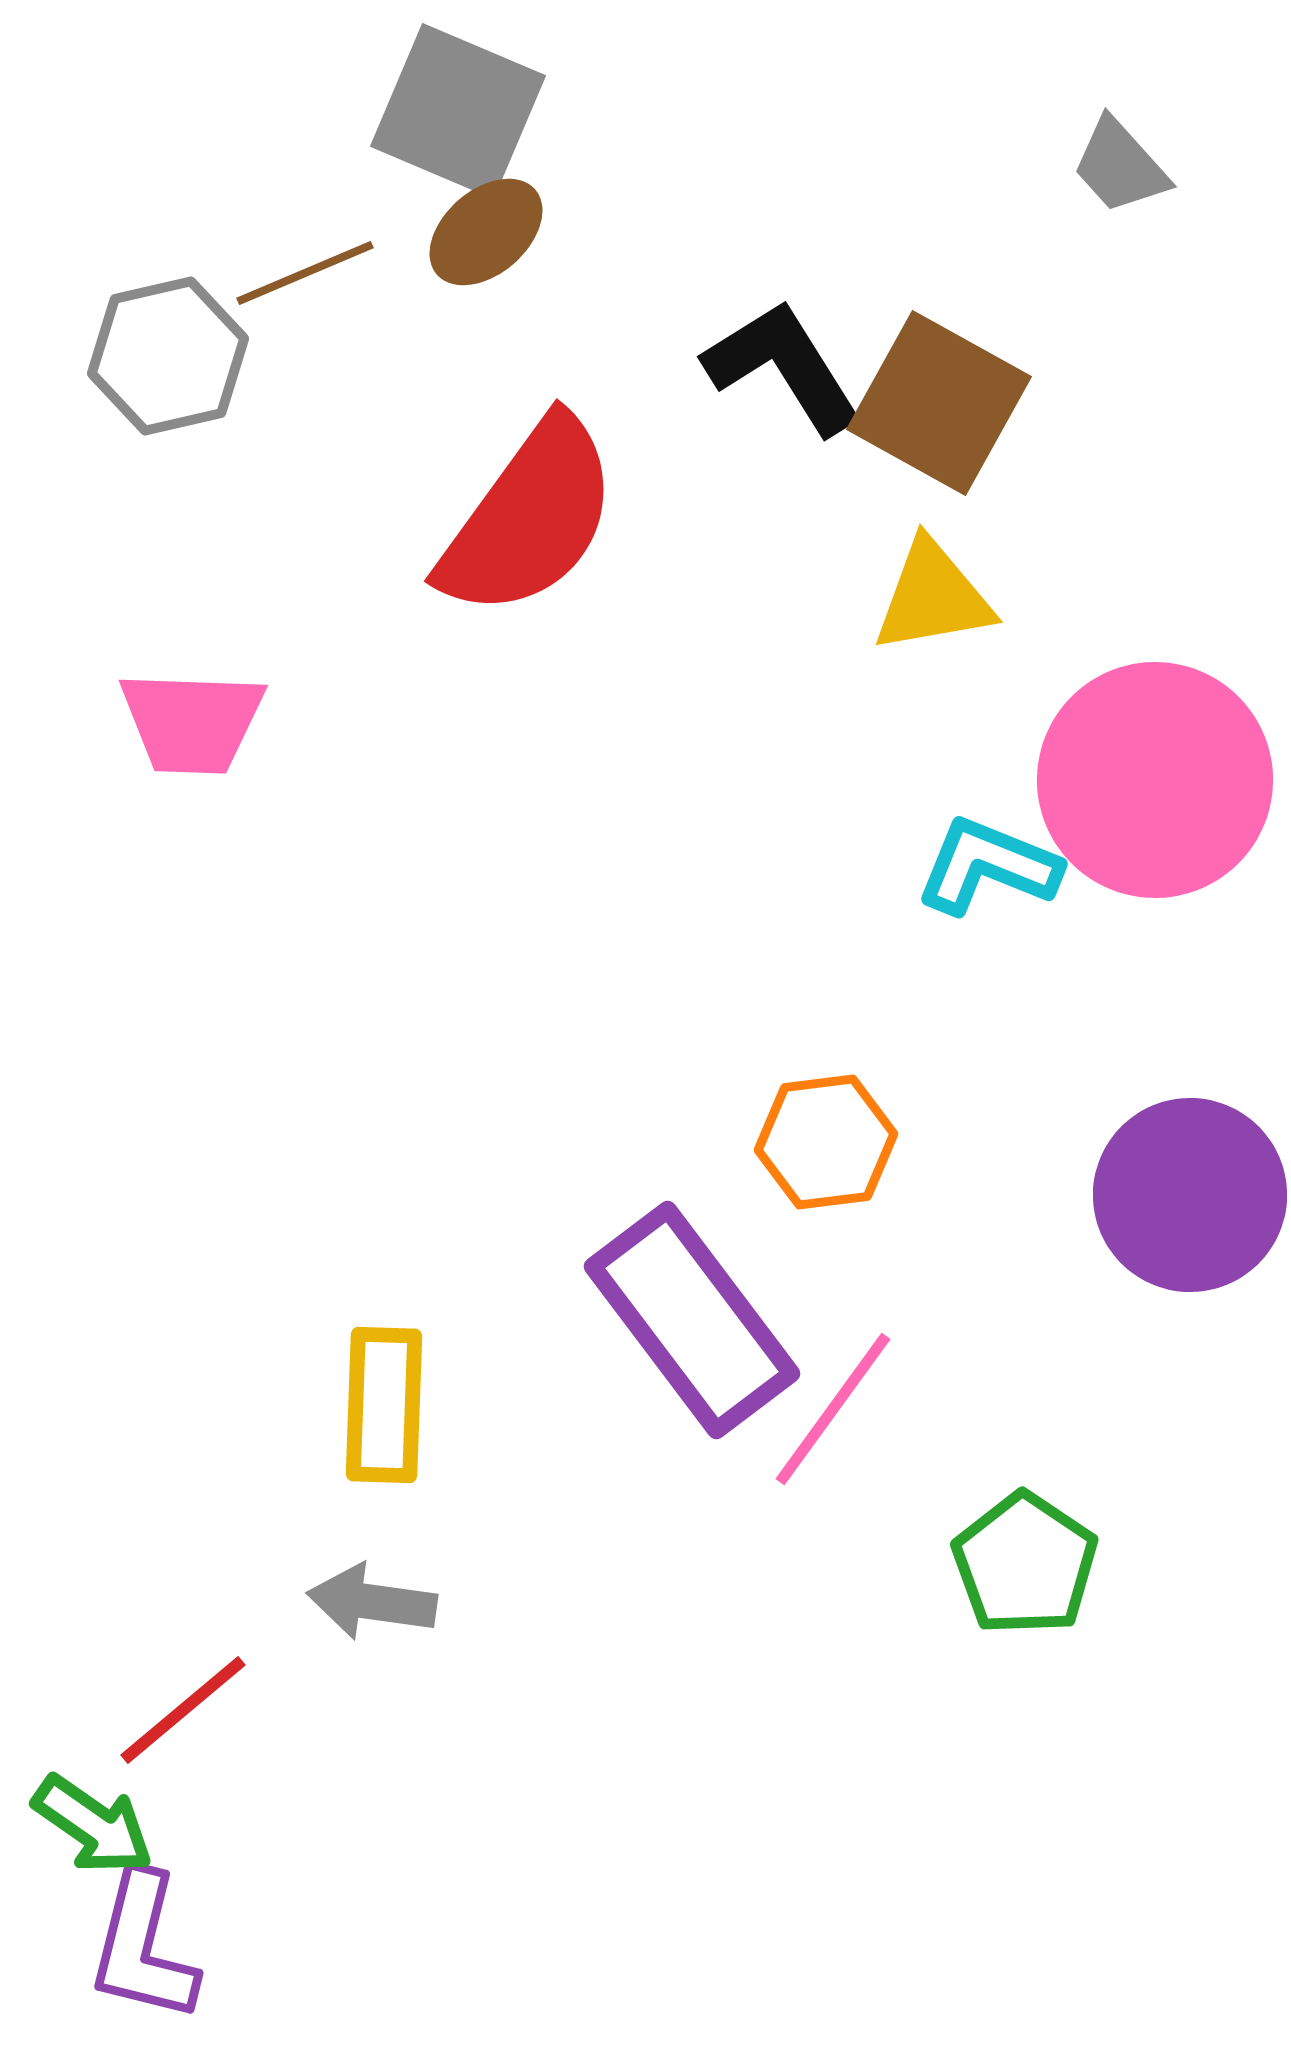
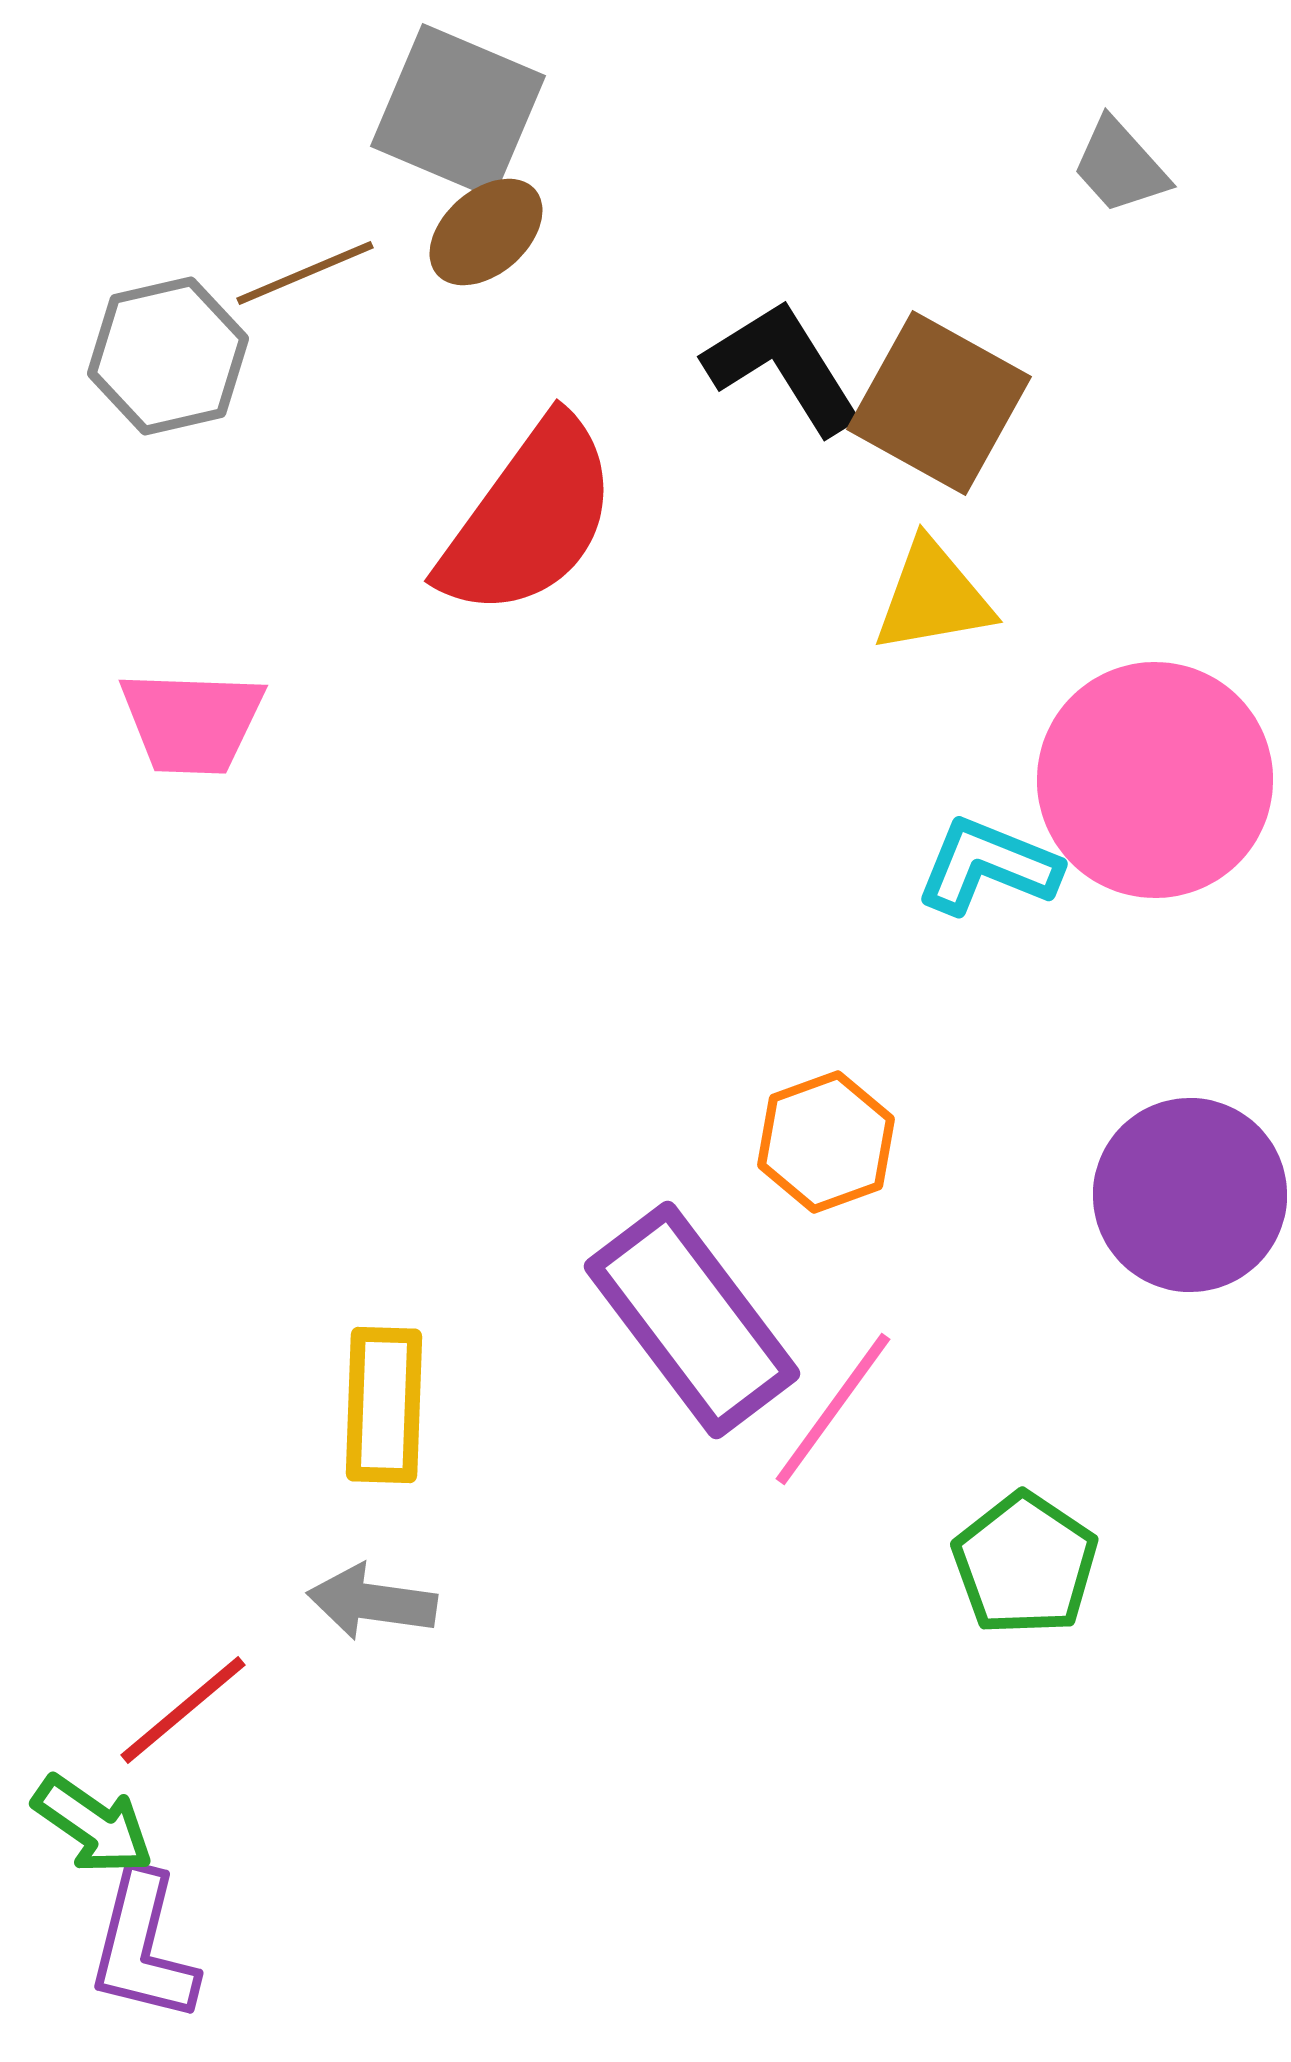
orange hexagon: rotated 13 degrees counterclockwise
